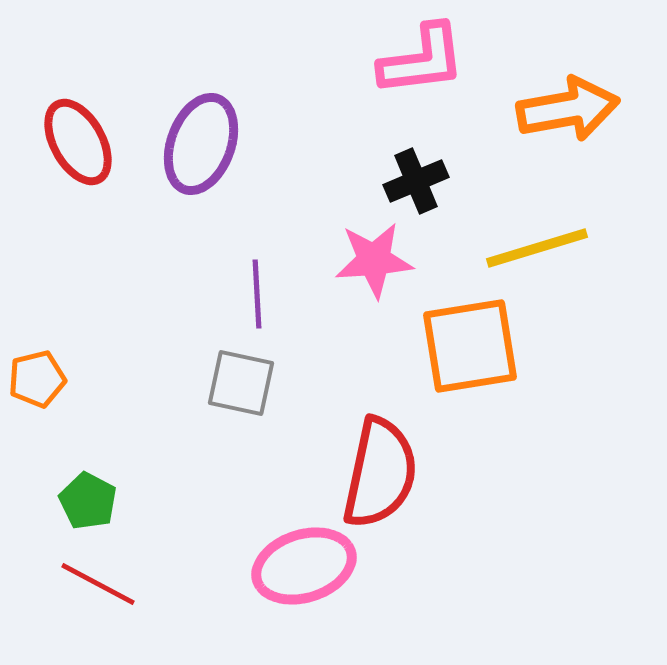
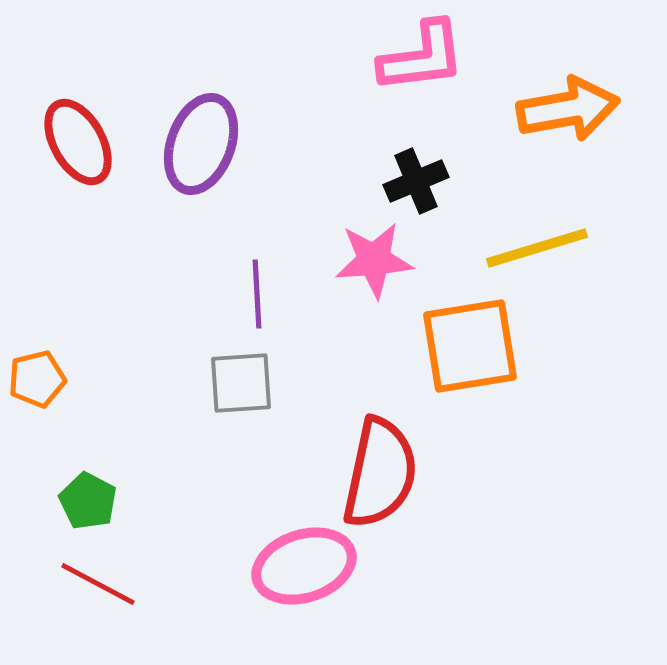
pink L-shape: moved 3 px up
gray square: rotated 16 degrees counterclockwise
